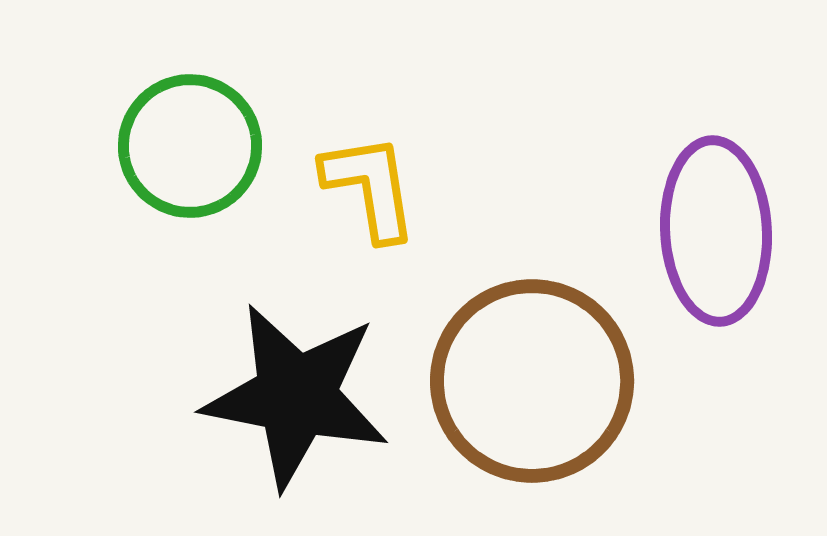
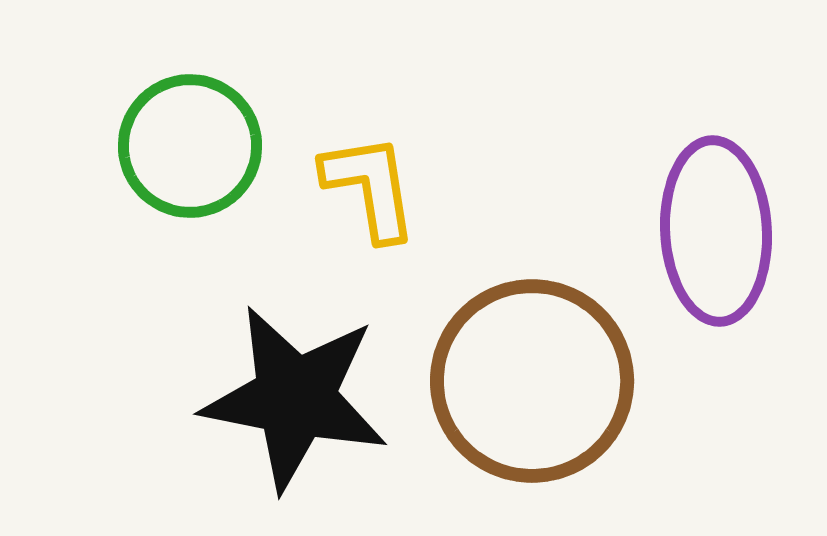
black star: moved 1 px left, 2 px down
